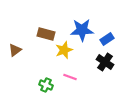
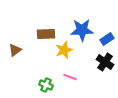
brown rectangle: rotated 18 degrees counterclockwise
